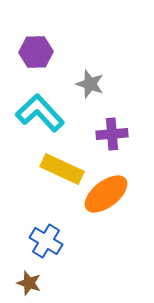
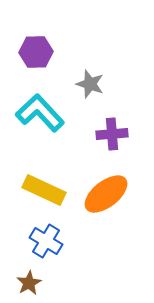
yellow rectangle: moved 18 px left, 21 px down
brown star: rotated 25 degrees clockwise
